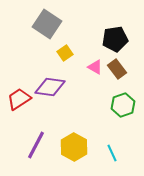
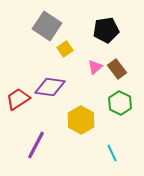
gray square: moved 2 px down
black pentagon: moved 9 px left, 9 px up
yellow square: moved 4 px up
pink triangle: rotated 49 degrees clockwise
red trapezoid: moved 1 px left
green hexagon: moved 3 px left, 2 px up; rotated 15 degrees counterclockwise
yellow hexagon: moved 7 px right, 27 px up
